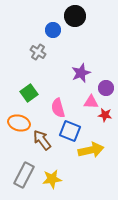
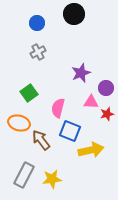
black circle: moved 1 px left, 2 px up
blue circle: moved 16 px left, 7 px up
gray cross: rotated 28 degrees clockwise
pink semicircle: rotated 30 degrees clockwise
red star: moved 2 px right, 1 px up; rotated 24 degrees counterclockwise
brown arrow: moved 1 px left
